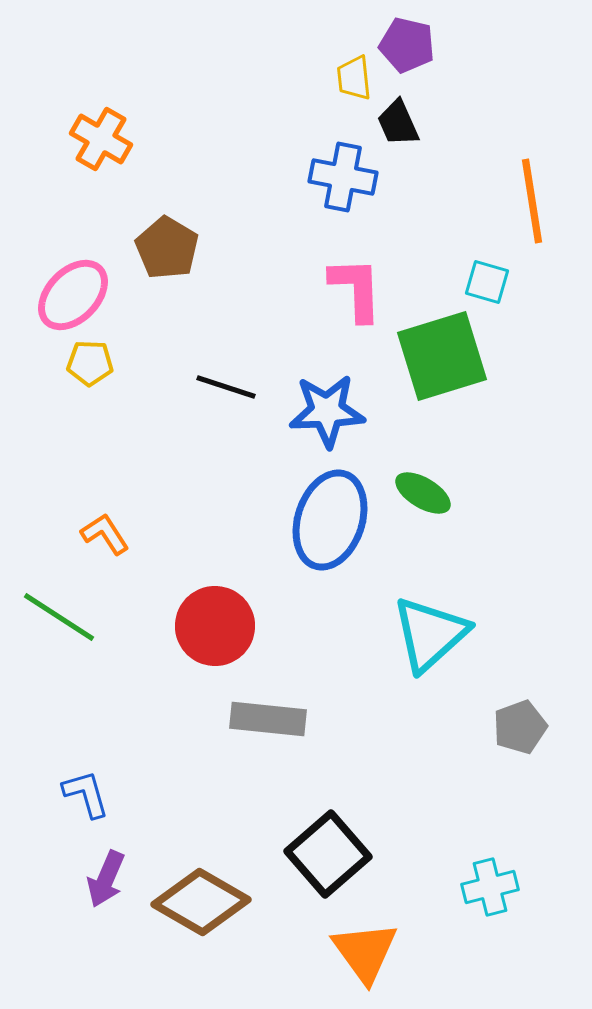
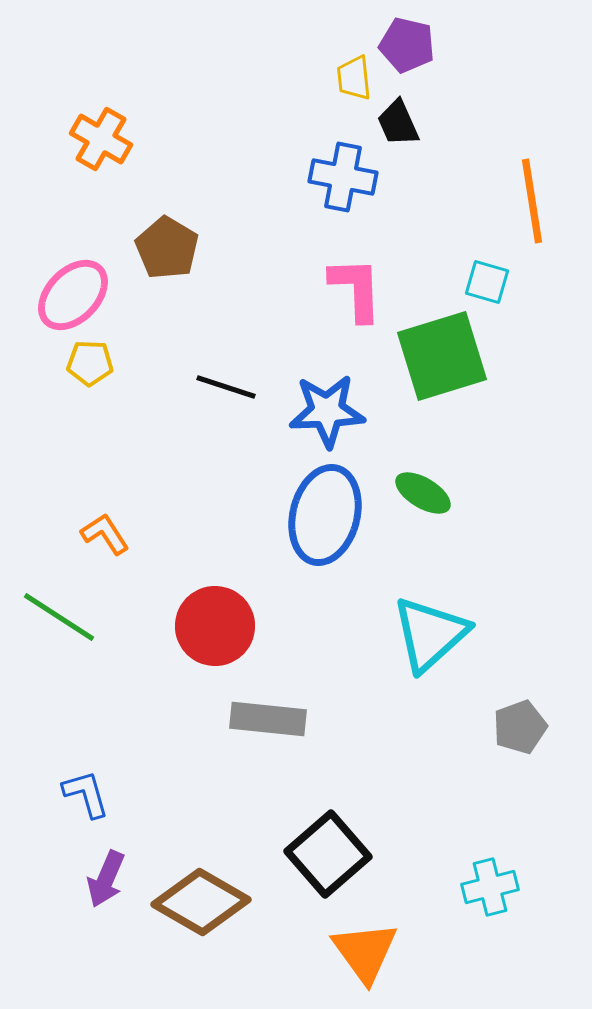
blue ellipse: moved 5 px left, 5 px up; rotated 4 degrees counterclockwise
